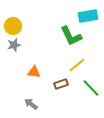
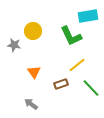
yellow circle: moved 20 px right, 5 px down
gray star: rotated 24 degrees clockwise
orange triangle: rotated 48 degrees clockwise
